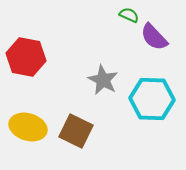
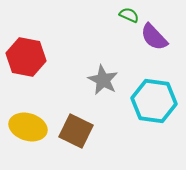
cyan hexagon: moved 2 px right, 2 px down; rotated 6 degrees clockwise
